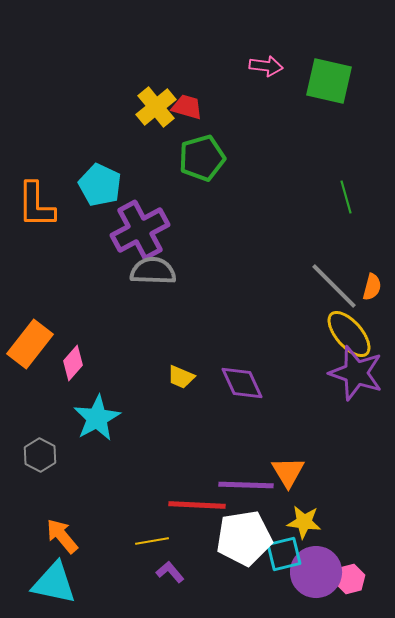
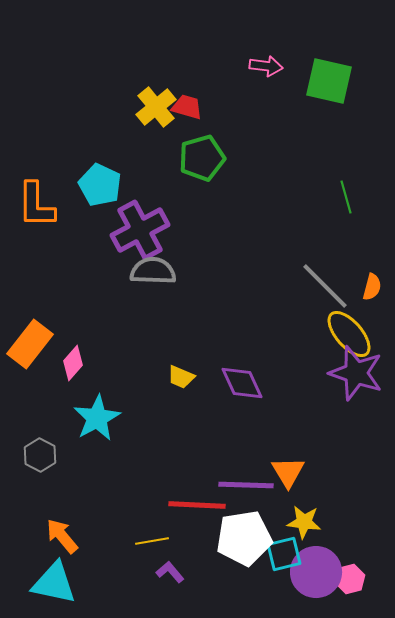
gray line: moved 9 px left
